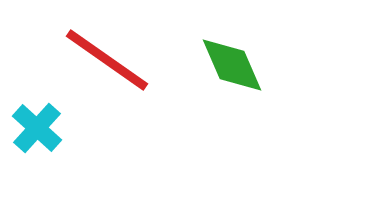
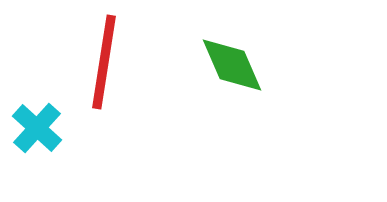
red line: moved 3 px left, 2 px down; rotated 64 degrees clockwise
